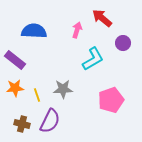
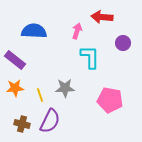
red arrow: moved 1 px up; rotated 35 degrees counterclockwise
pink arrow: moved 1 px down
cyan L-shape: moved 3 px left, 2 px up; rotated 60 degrees counterclockwise
gray star: moved 2 px right, 1 px up
yellow line: moved 3 px right
pink pentagon: moved 1 px left; rotated 30 degrees clockwise
